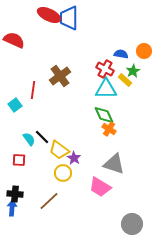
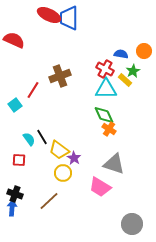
brown cross: rotated 15 degrees clockwise
red line: rotated 24 degrees clockwise
black line: rotated 14 degrees clockwise
black cross: rotated 14 degrees clockwise
